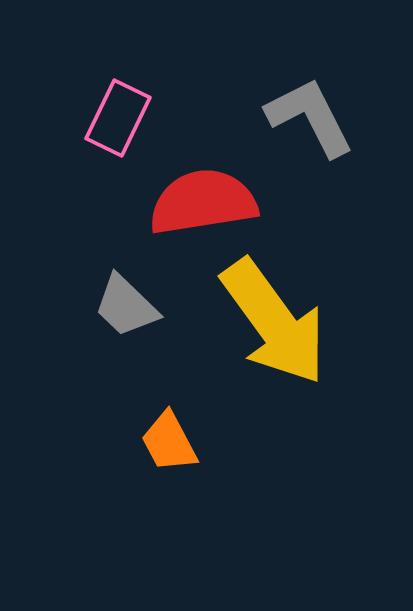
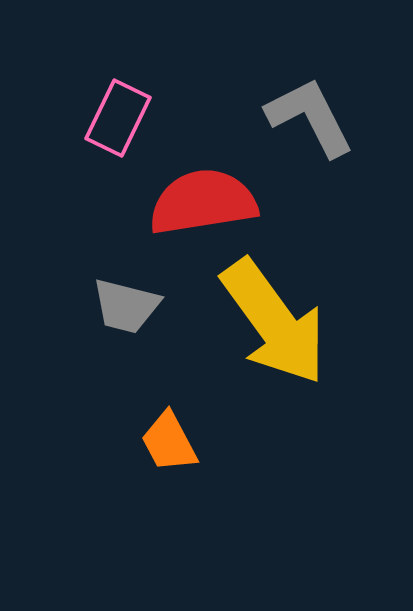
gray trapezoid: rotated 30 degrees counterclockwise
